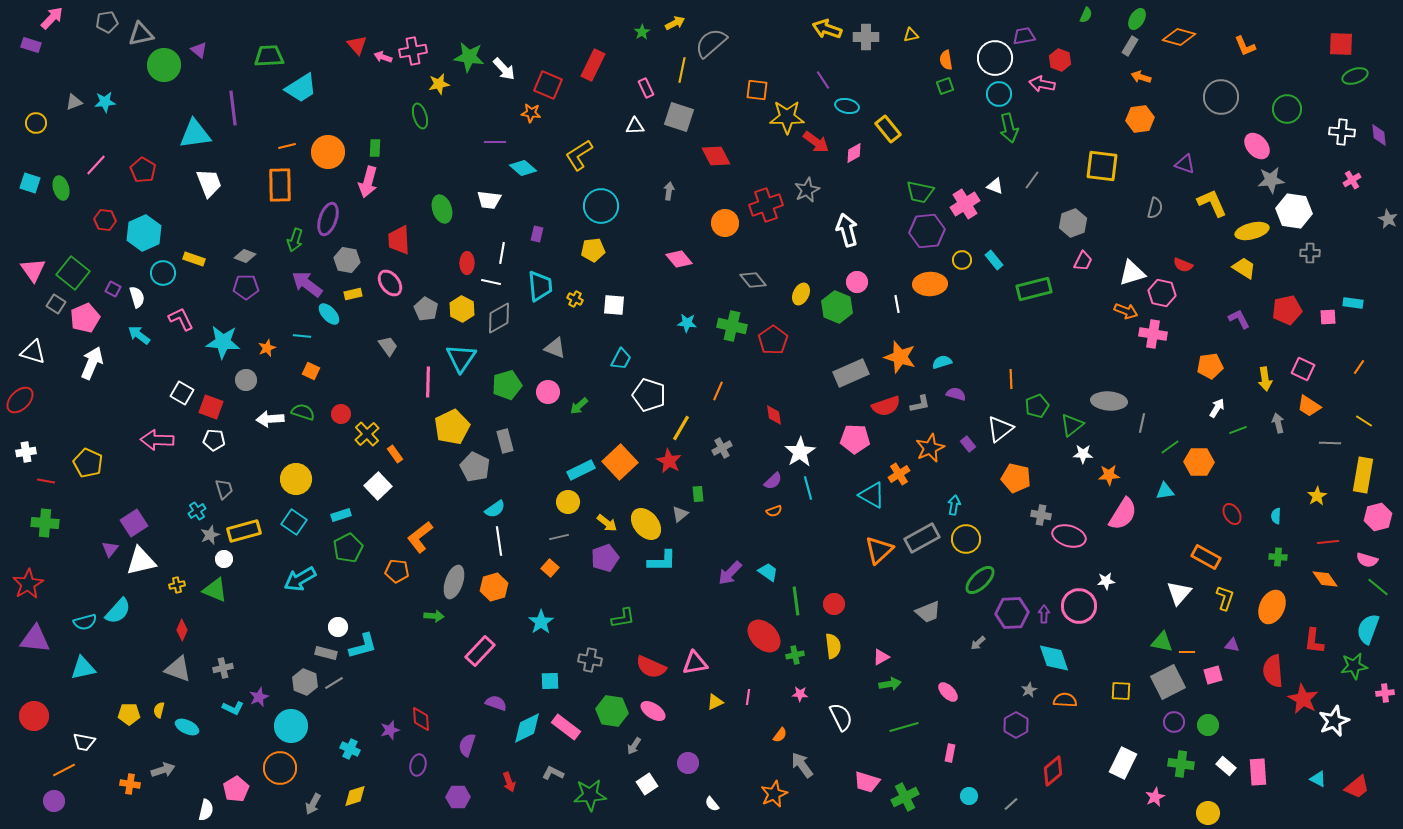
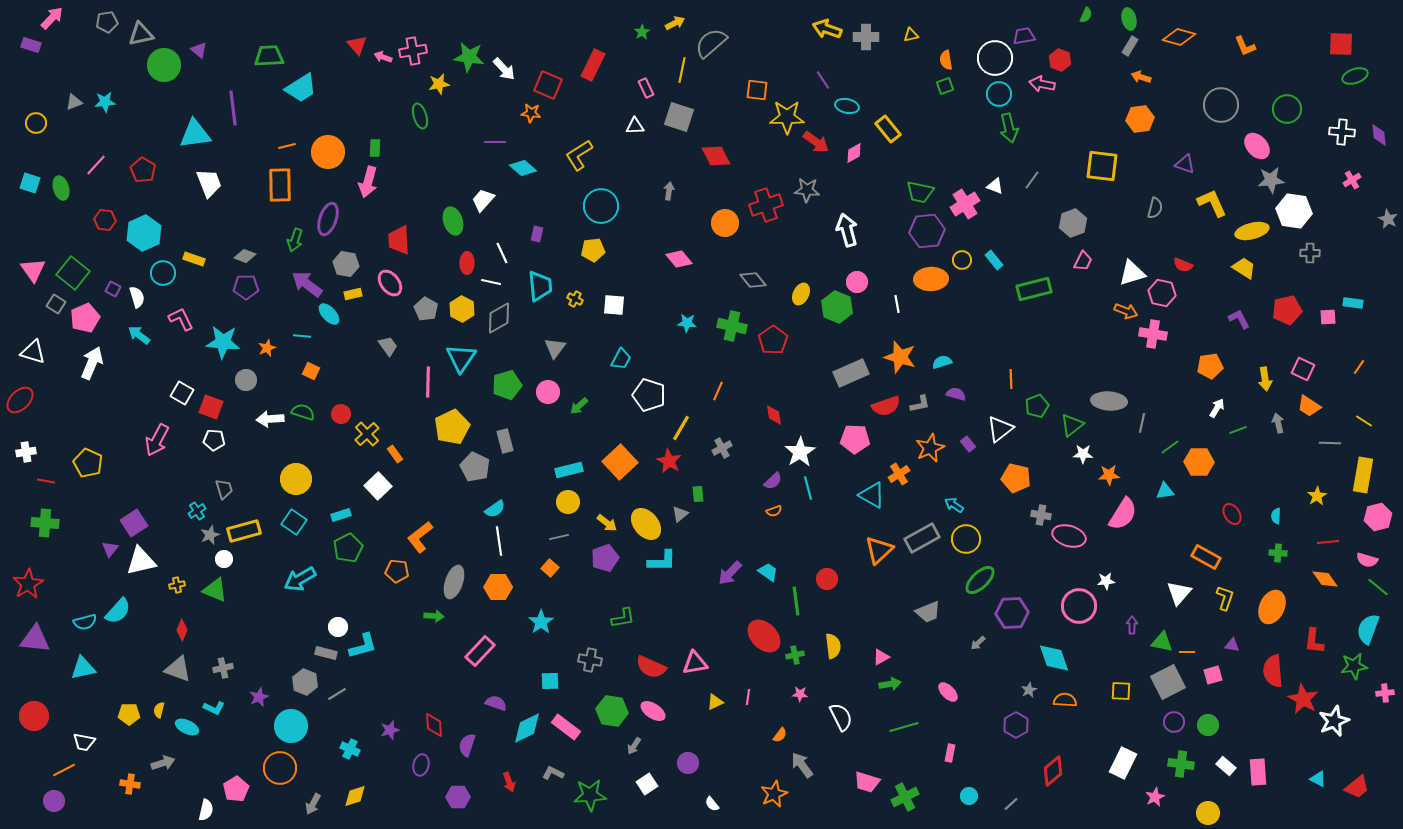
green ellipse at (1137, 19): moved 8 px left; rotated 45 degrees counterclockwise
gray circle at (1221, 97): moved 8 px down
gray star at (807, 190): rotated 30 degrees clockwise
white trapezoid at (489, 200): moved 6 px left; rotated 125 degrees clockwise
green ellipse at (442, 209): moved 11 px right, 12 px down
white line at (502, 253): rotated 35 degrees counterclockwise
gray hexagon at (347, 260): moved 1 px left, 4 px down
orange ellipse at (930, 284): moved 1 px right, 5 px up
gray triangle at (555, 348): rotated 45 degrees clockwise
pink arrow at (157, 440): rotated 64 degrees counterclockwise
cyan rectangle at (581, 470): moved 12 px left; rotated 12 degrees clockwise
cyan arrow at (954, 505): rotated 66 degrees counterclockwise
green cross at (1278, 557): moved 4 px up
orange hexagon at (494, 587): moved 4 px right; rotated 16 degrees clockwise
red circle at (834, 604): moved 7 px left, 25 px up
purple arrow at (1044, 614): moved 88 px right, 11 px down
gray line at (334, 683): moved 3 px right, 11 px down
cyan L-shape at (233, 708): moved 19 px left
red diamond at (421, 719): moved 13 px right, 6 px down
purple ellipse at (418, 765): moved 3 px right
gray arrow at (163, 770): moved 7 px up
